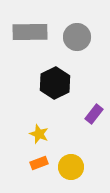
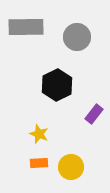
gray rectangle: moved 4 px left, 5 px up
black hexagon: moved 2 px right, 2 px down
orange rectangle: rotated 18 degrees clockwise
